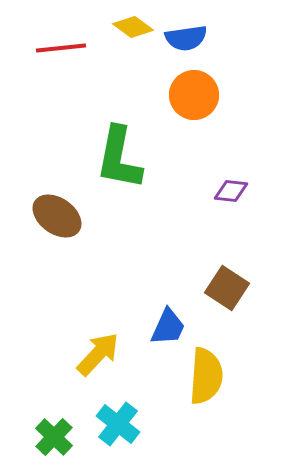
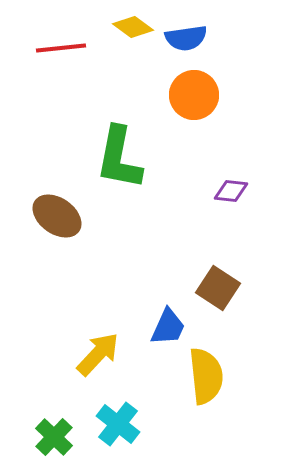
brown square: moved 9 px left
yellow semicircle: rotated 10 degrees counterclockwise
